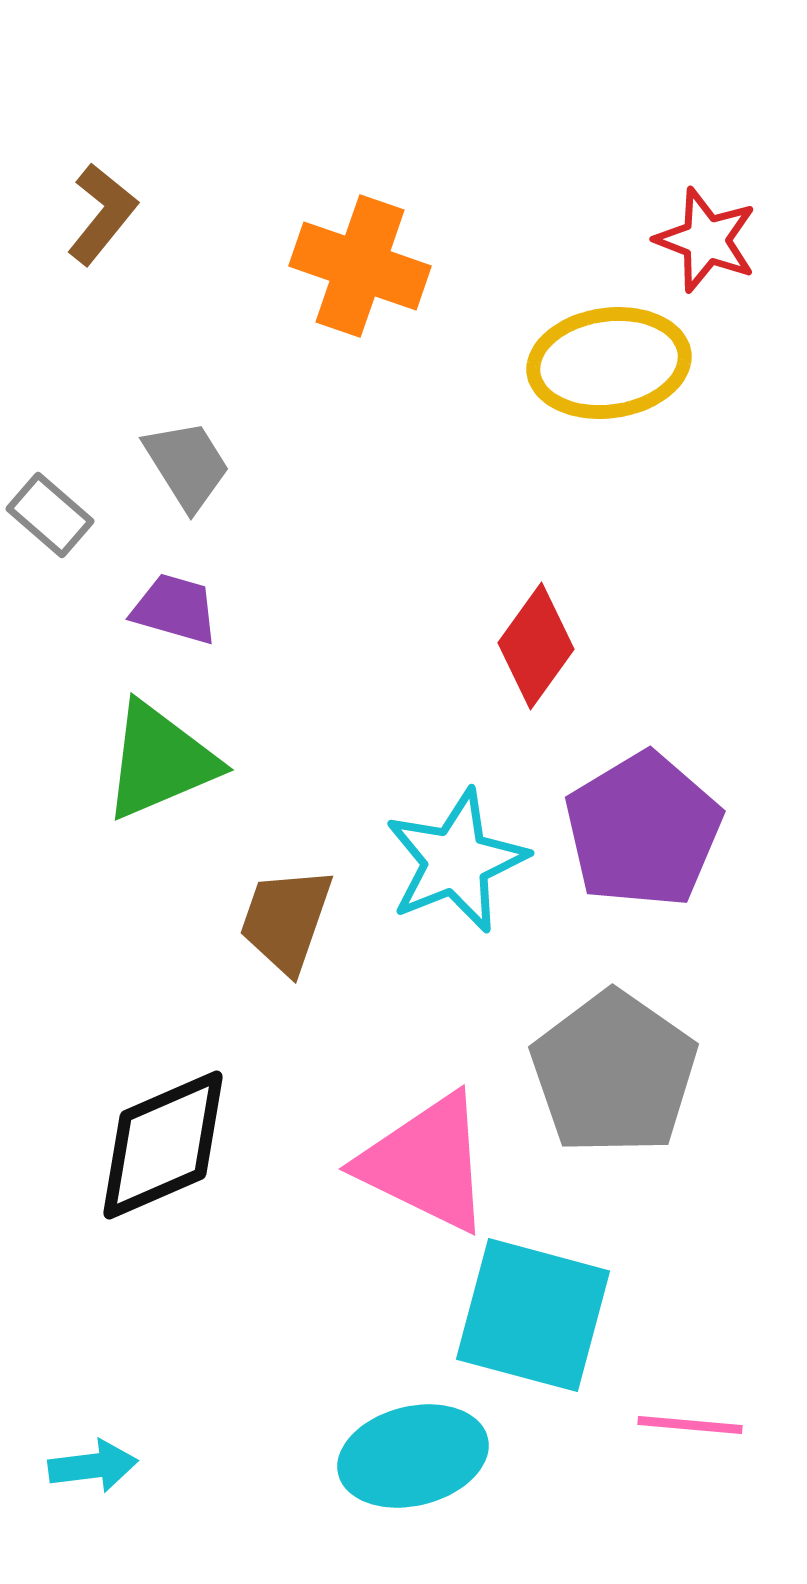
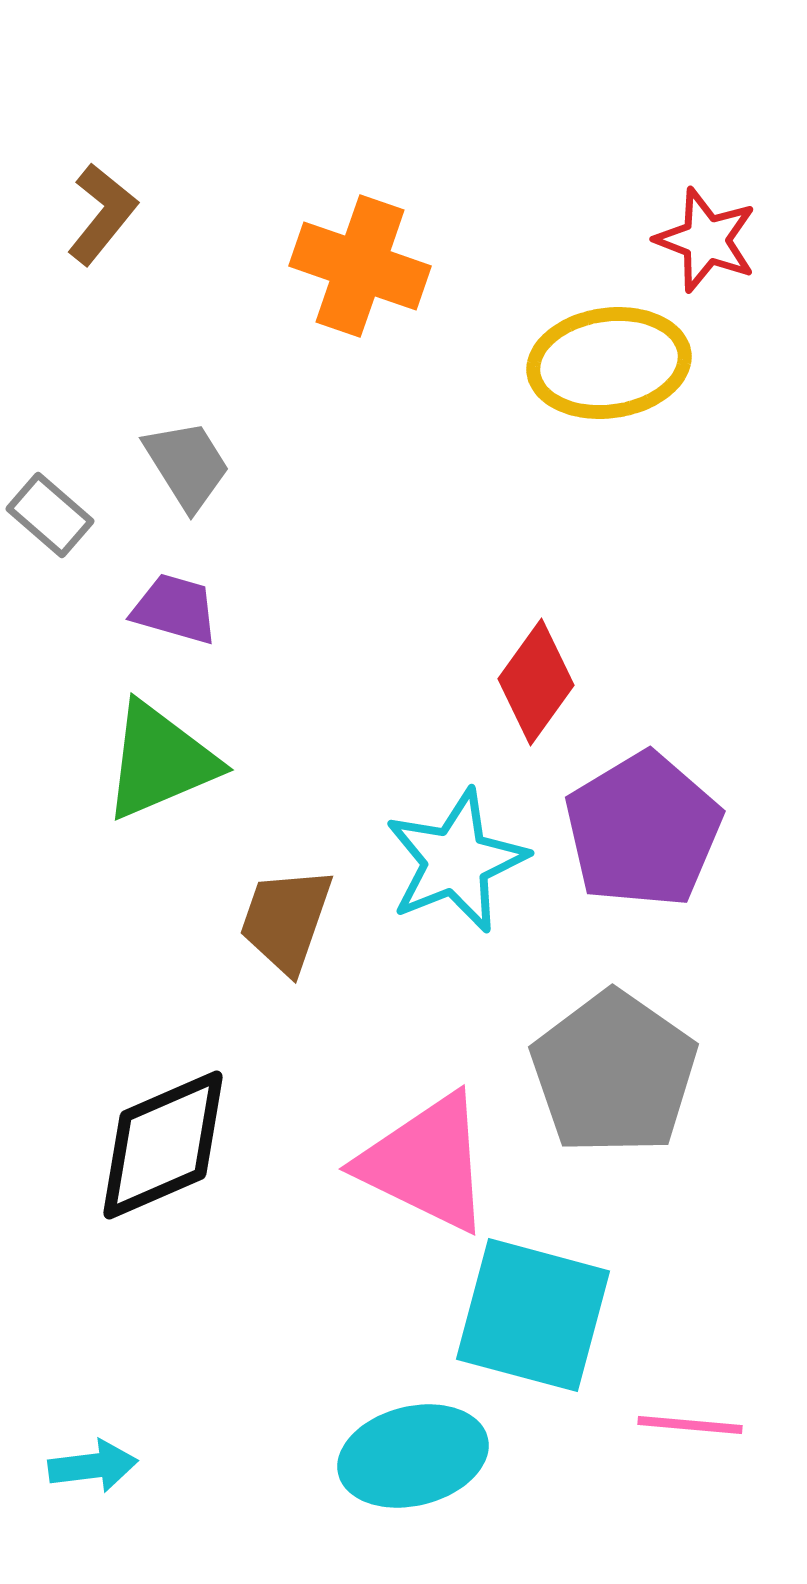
red diamond: moved 36 px down
